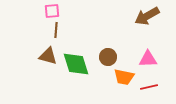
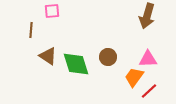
brown arrow: rotated 45 degrees counterclockwise
brown line: moved 25 px left
brown triangle: rotated 18 degrees clockwise
orange trapezoid: moved 10 px right; rotated 115 degrees clockwise
red line: moved 4 px down; rotated 30 degrees counterclockwise
